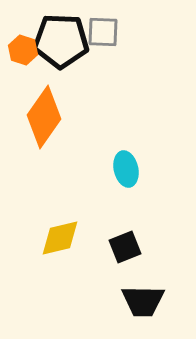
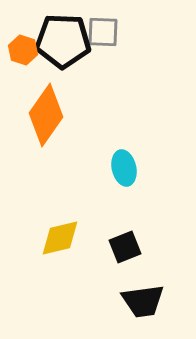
black pentagon: moved 2 px right
orange diamond: moved 2 px right, 2 px up
cyan ellipse: moved 2 px left, 1 px up
black trapezoid: rotated 9 degrees counterclockwise
